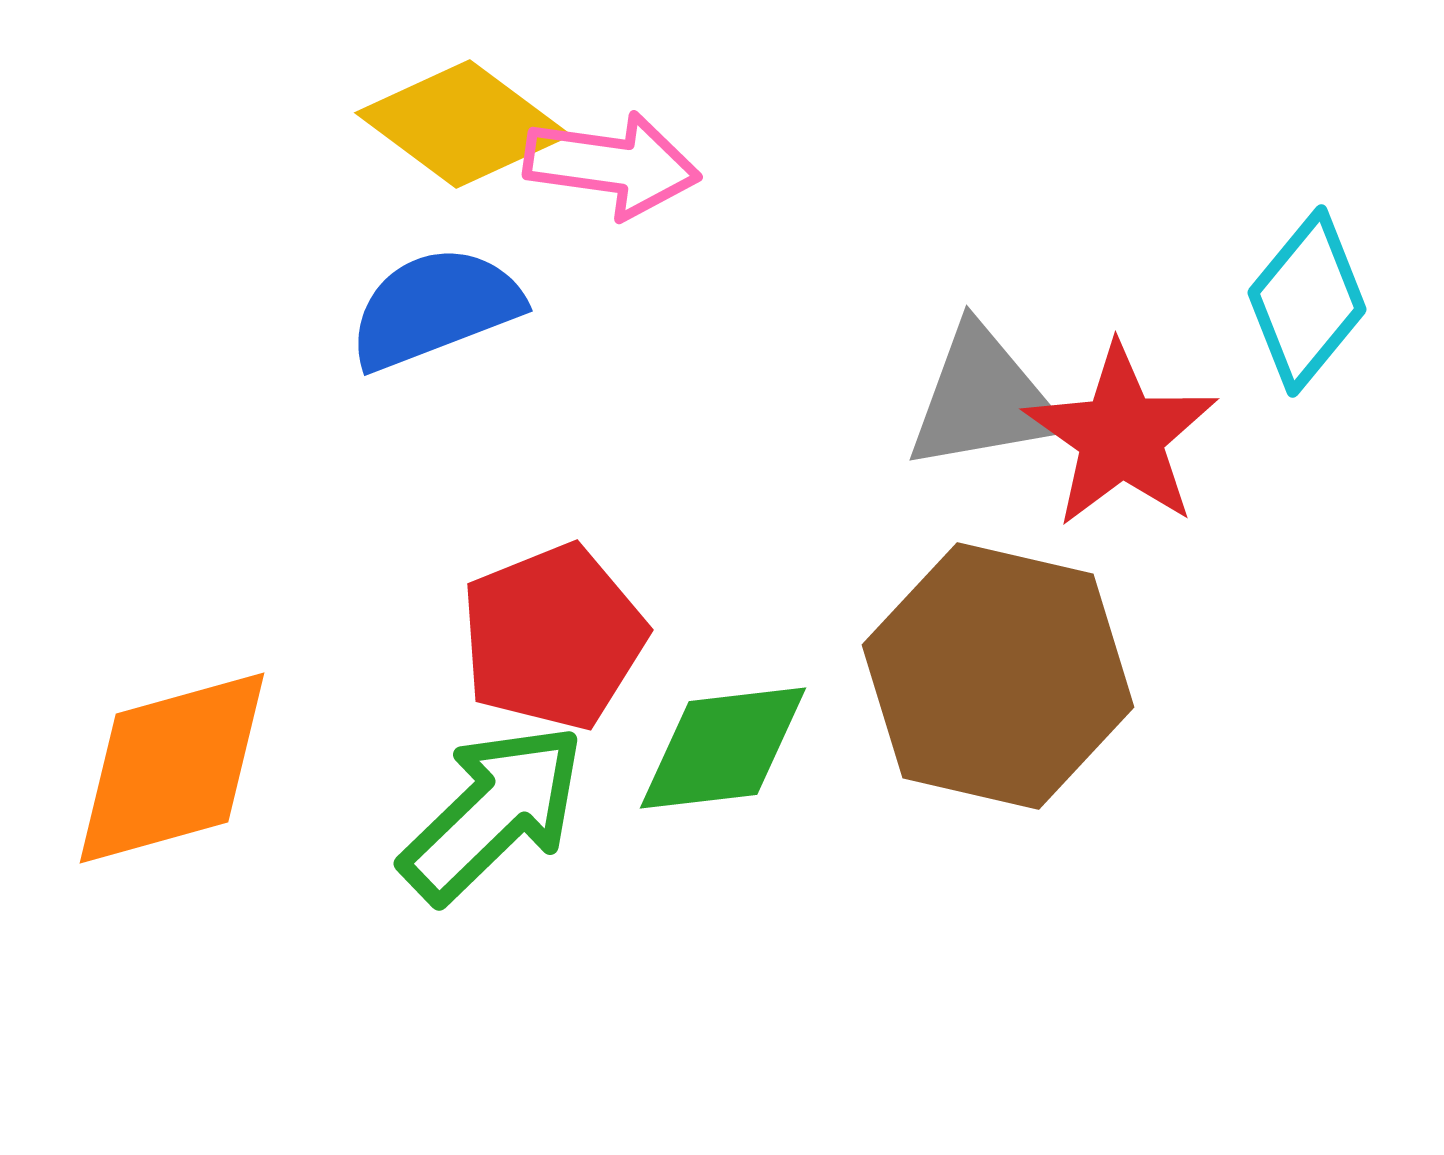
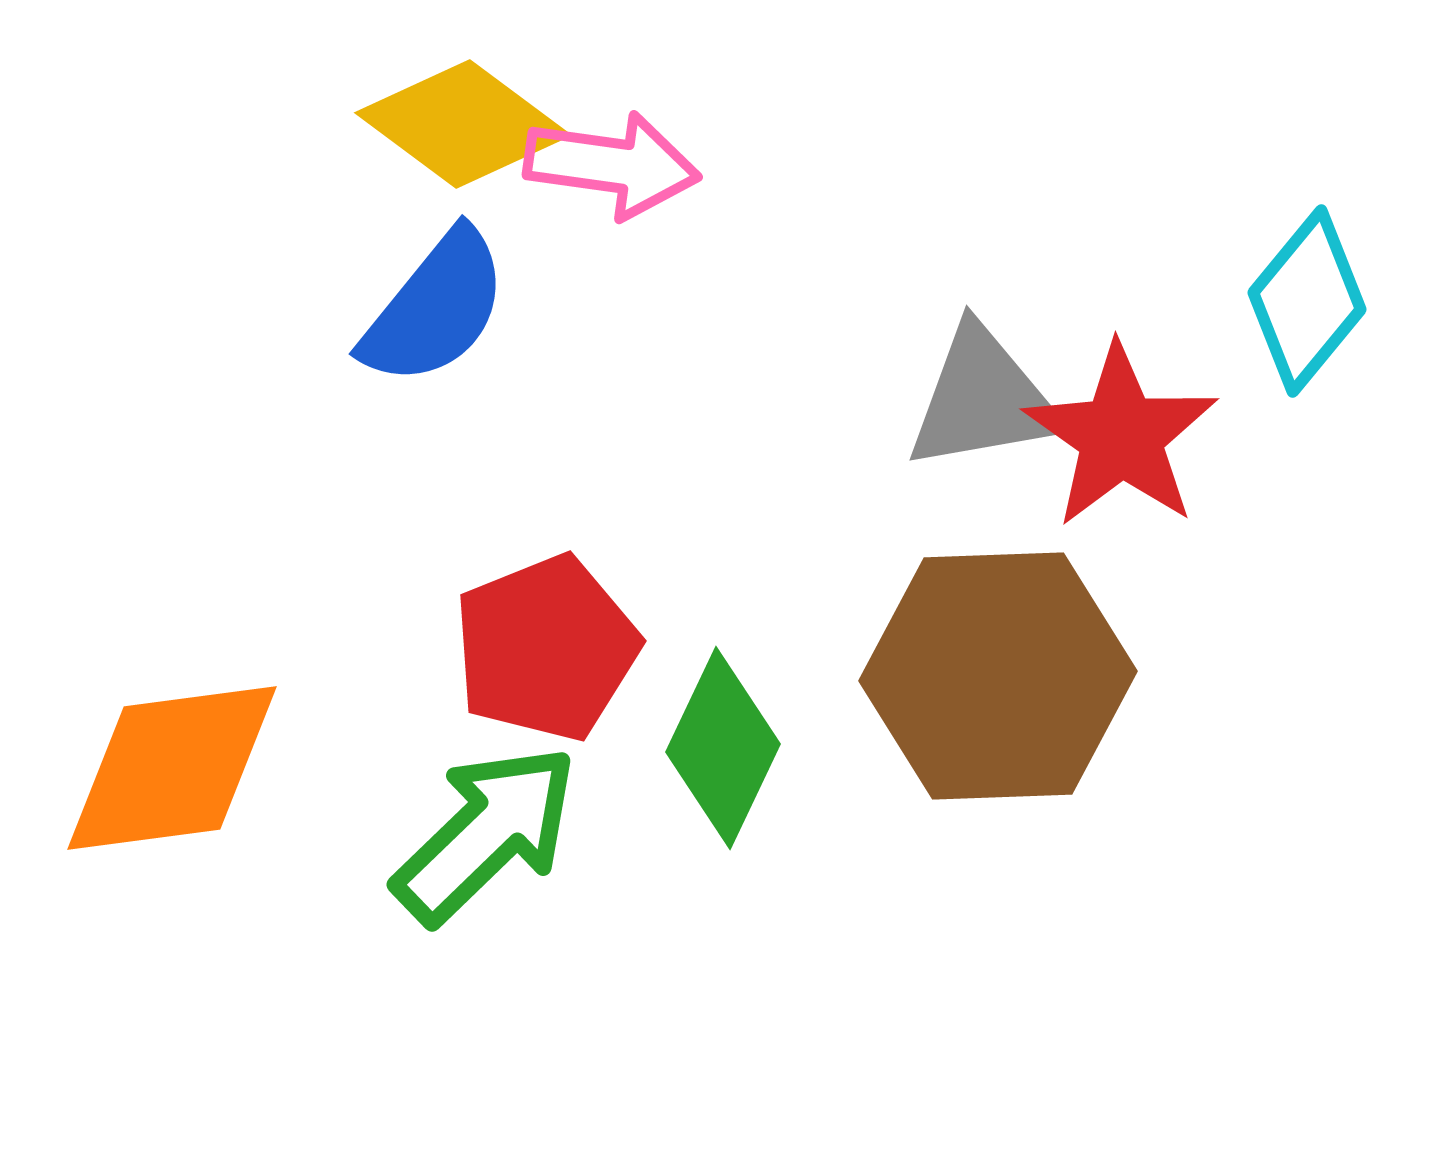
blue semicircle: rotated 150 degrees clockwise
red pentagon: moved 7 px left, 11 px down
brown hexagon: rotated 15 degrees counterclockwise
green diamond: rotated 58 degrees counterclockwise
orange diamond: rotated 8 degrees clockwise
green arrow: moved 7 px left, 21 px down
